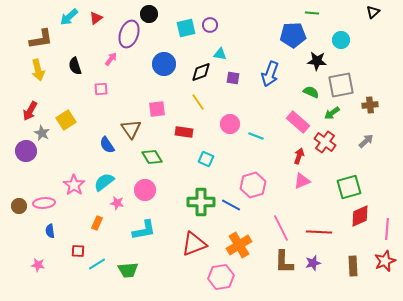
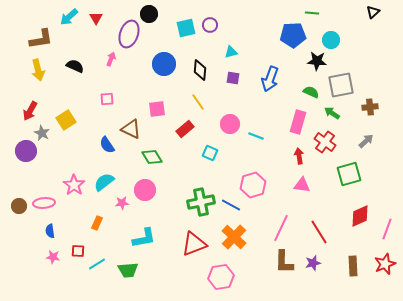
red triangle at (96, 18): rotated 24 degrees counterclockwise
cyan circle at (341, 40): moved 10 px left
cyan triangle at (220, 54): moved 11 px right, 2 px up; rotated 24 degrees counterclockwise
pink arrow at (111, 59): rotated 16 degrees counterclockwise
black semicircle at (75, 66): rotated 132 degrees clockwise
black diamond at (201, 72): moved 1 px left, 2 px up; rotated 65 degrees counterclockwise
blue arrow at (270, 74): moved 5 px down
pink square at (101, 89): moved 6 px right, 10 px down
brown cross at (370, 105): moved 2 px down
green arrow at (332, 113): rotated 70 degrees clockwise
pink rectangle at (298, 122): rotated 65 degrees clockwise
brown triangle at (131, 129): rotated 30 degrees counterclockwise
red rectangle at (184, 132): moved 1 px right, 3 px up; rotated 48 degrees counterclockwise
red arrow at (299, 156): rotated 28 degrees counterclockwise
cyan square at (206, 159): moved 4 px right, 6 px up
pink triangle at (302, 181): moved 4 px down; rotated 30 degrees clockwise
green square at (349, 187): moved 13 px up
green cross at (201, 202): rotated 12 degrees counterclockwise
pink star at (117, 203): moved 5 px right; rotated 16 degrees counterclockwise
pink line at (281, 228): rotated 52 degrees clockwise
pink line at (387, 229): rotated 15 degrees clockwise
cyan L-shape at (144, 230): moved 8 px down
red line at (319, 232): rotated 55 degrees clockwise
orange cross at (239, 245): moved 5 px left, 8 px up; rotated 15 degrees counterclockwise
red star at (385, 261): moved 3 px down
pink star at (38, 265): moved 15 px right, 8 px up
